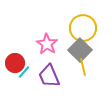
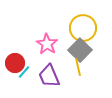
yellow line: moved 5 px left
